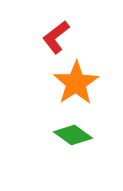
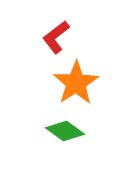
green diamond: moved 8 px left, 4 px up
